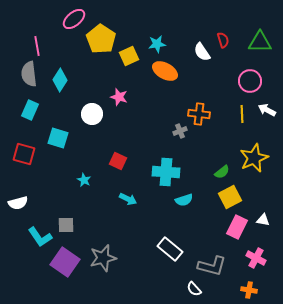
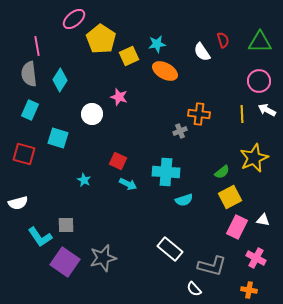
pink circle at (250, 81): moved 9 px right
cyan arrow at (128, 199): moved 15 px up
